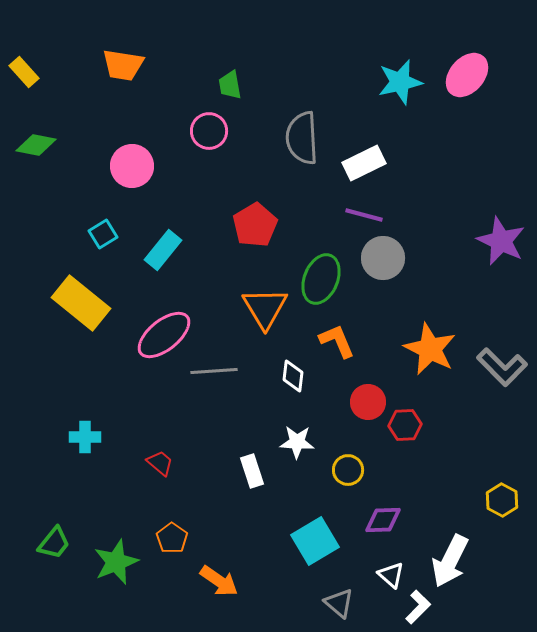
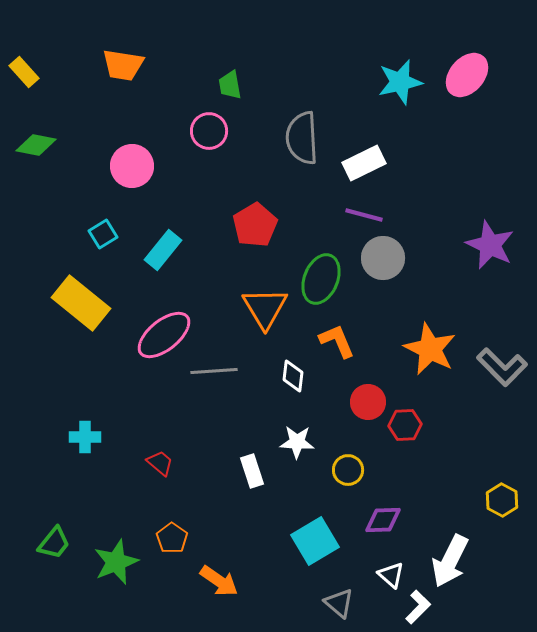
purple star at (501, 241): moved 11 px left, 4 px down
